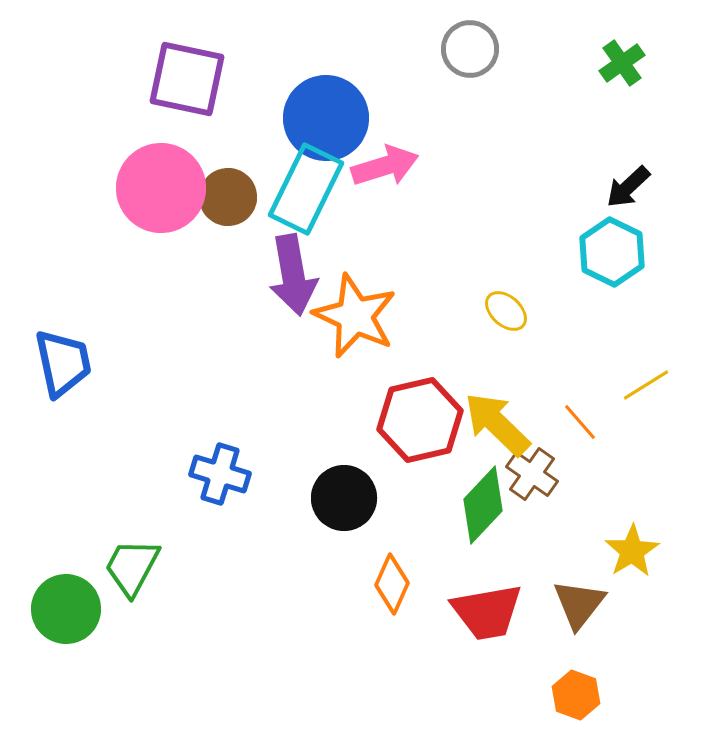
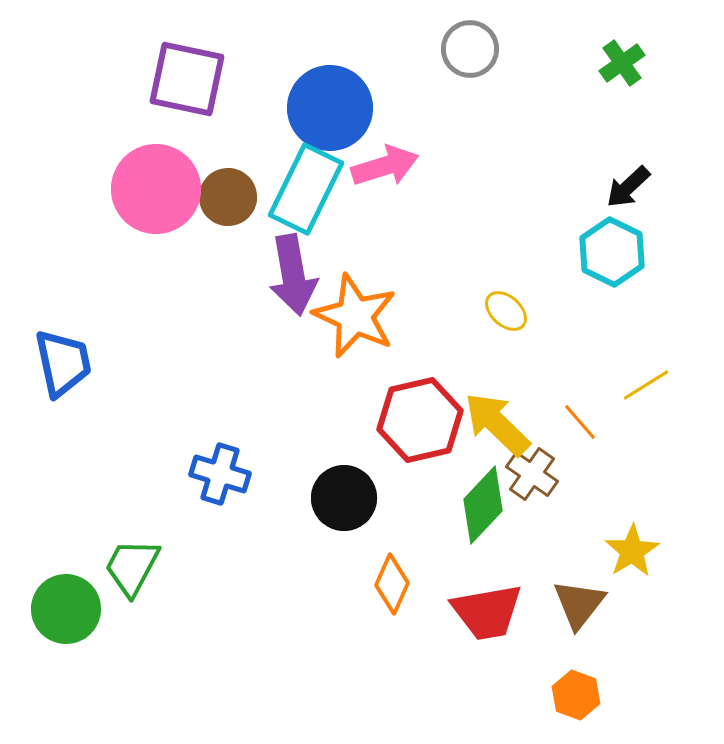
blue circle: moved 4 px right, 10 px up
pink circle: moved 5 px left, 1 px down
